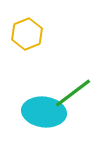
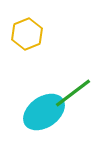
cyan ellipse: rotated 42 degrees counterclockwise
